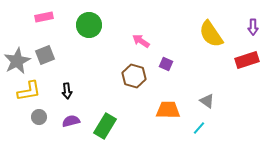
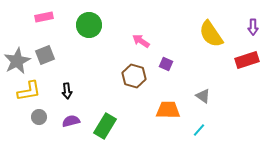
gray triangle: moved 4 px left, 5 px up
cyan line: moved 2 px down
